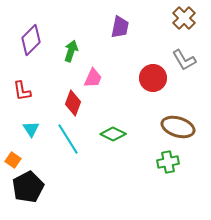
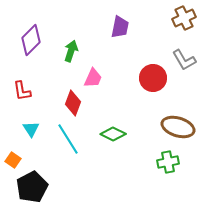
brown cross: rotated 20 degrees clockwise
black pentagon: moved 4 px right
